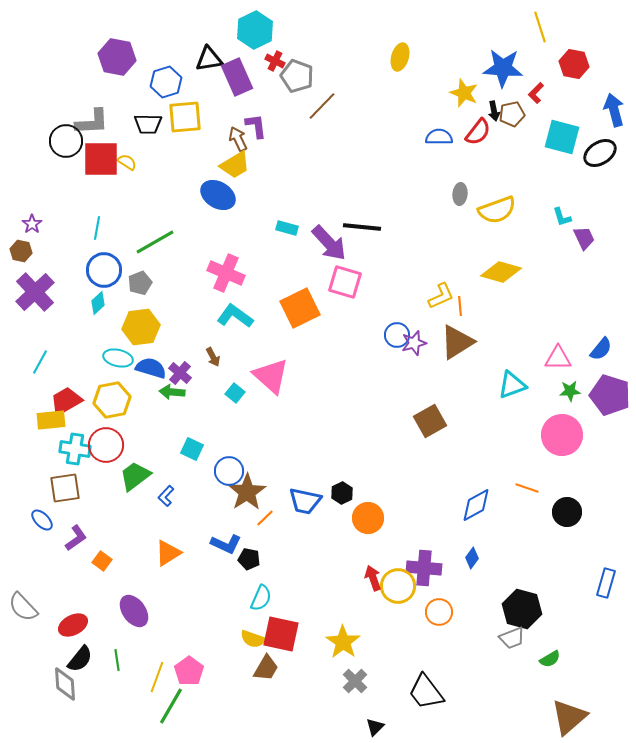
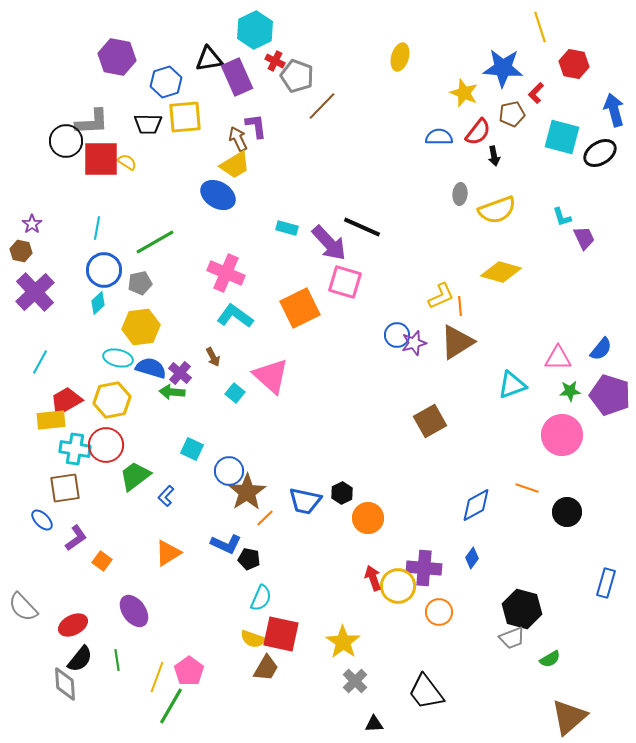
black arrow at (494, 111): moved 45 px down
black line at (362, 227): rotated 18 degrees clockwise
gray pentagon at (140, 283): rotated 10 degrees clockwise
black triangle at (375, 727): moved 1 px left, 3 px up; rotated 42 degrees clockwise
